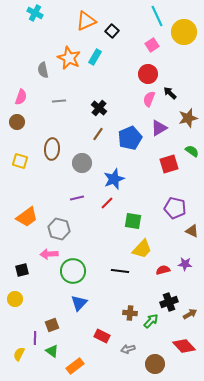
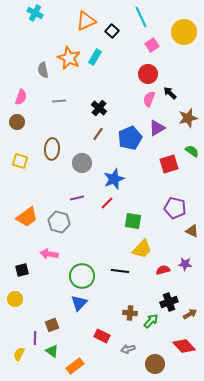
cyan line at (157, 16): moved 16 px left, 1 px down
purple triangle at (159, 128): moved 2 px left
gray hexagon at (59, 229): moved 7 px up
pink arrow at (49, 254): rotated 12 degrees clockwise
green circle at (73, 271): moved 9 px right, 5 px down
